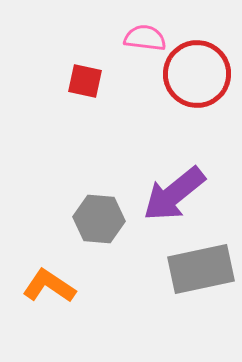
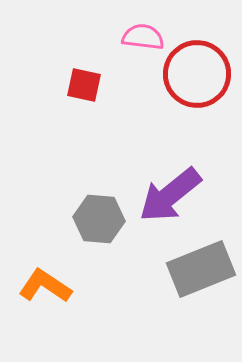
pink semicircle: moved 2 px left, 1 px up
red square: moved 1 px left, 4 px down
purple arrow: moved 4 px left, 1 px down
gray rectangle: rotated 10 degrees counterclockwise
orange L-shape: moved 4 px left
